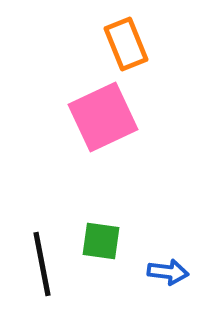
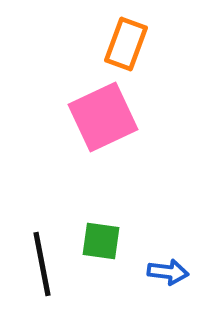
orange rectangle: rotated 42 degrees clockwise
